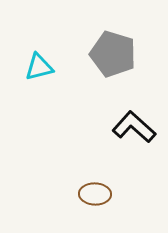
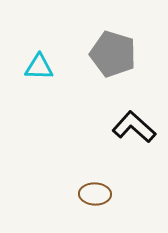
cyan triangle: rotated 16 degrees clockwise
